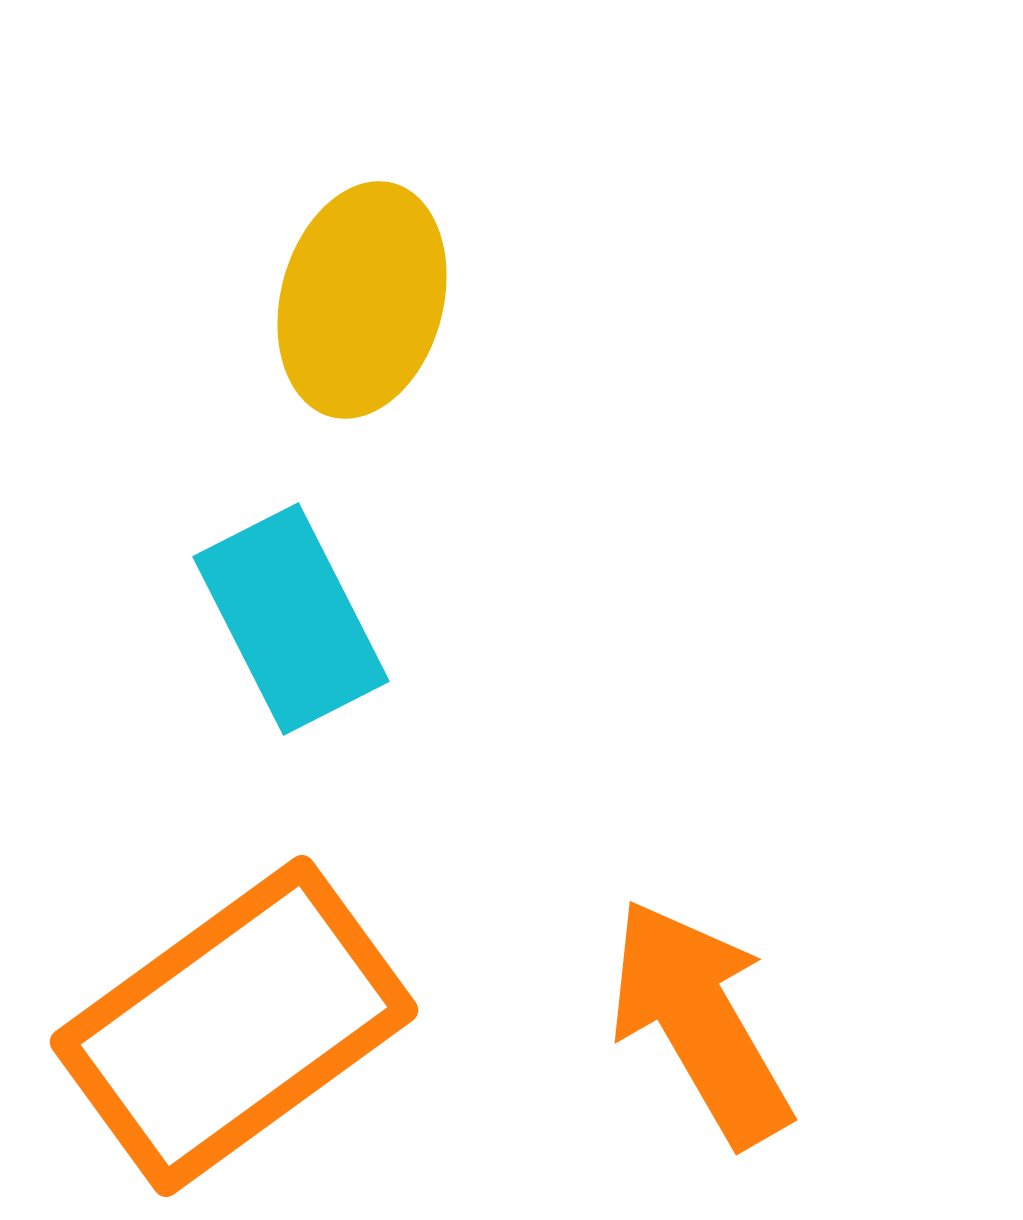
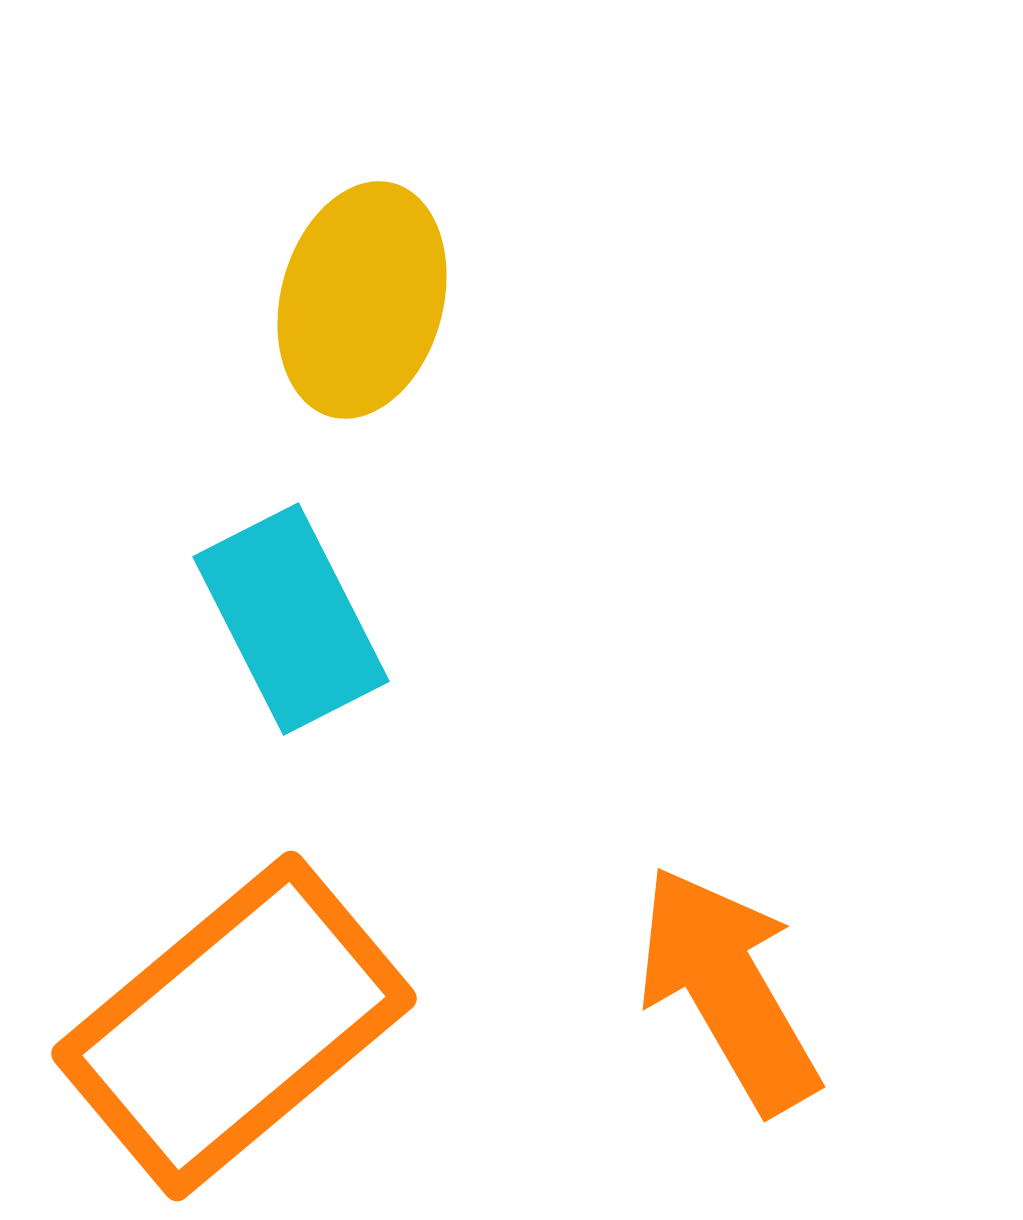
orange arrow: moved 28 px right, 33 px up
orange rectangle: rotated 4 degrees counterclockwise
